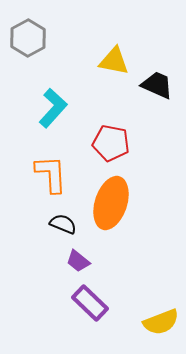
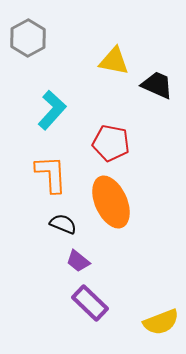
cyan L-shape: moved 1 px left, 2 px down
orange ellipse: moved 1 px up; rotated 42 degrees counterclockwise
